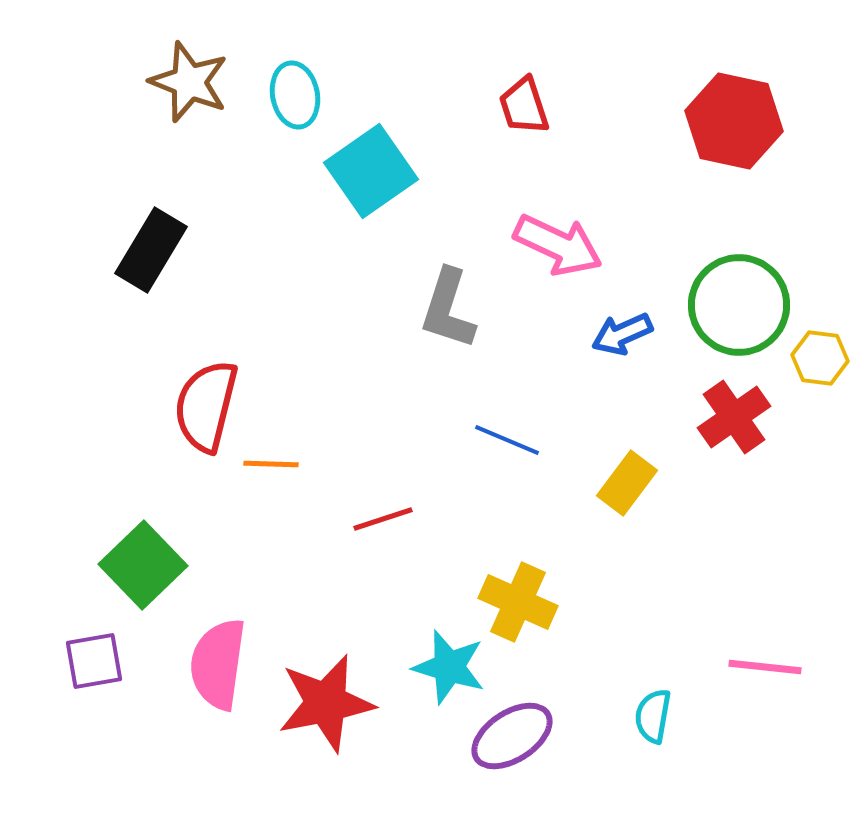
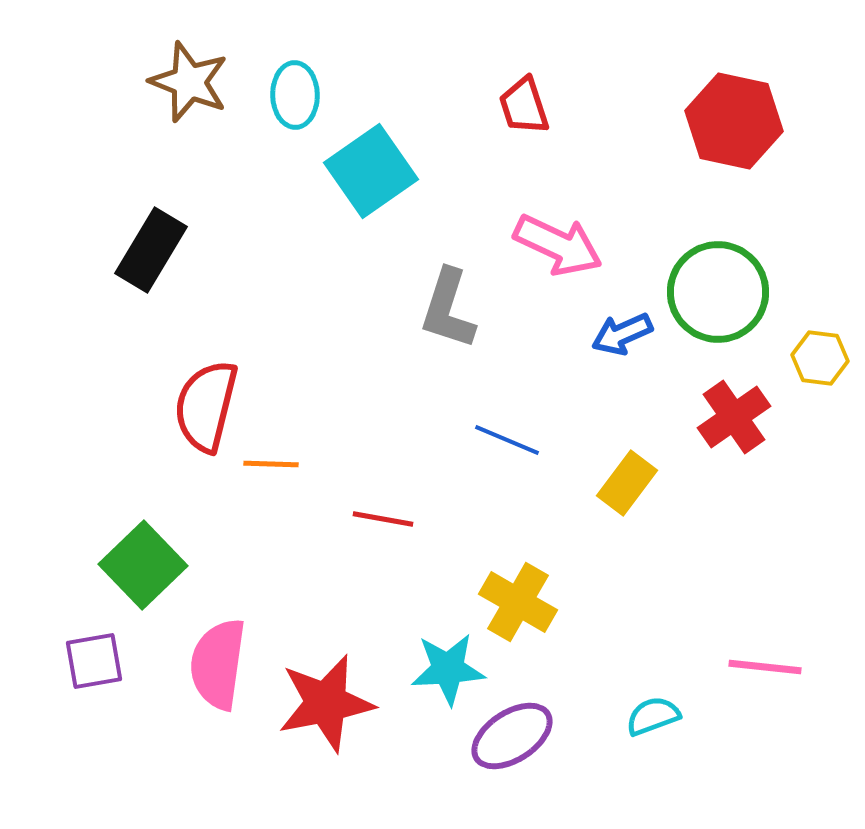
cyan ellipse: rotated 10 degrees clockwise
green circle: moved 21 px left, 13 px up
red line: rotated 28 degrees clockwise
yellow cross: rotated 6 degrees clockwise
cyan star: moved 1 px left, 2 px down; rotated 20 degrees counterclockwise
cyan semicircle: rotated 60 degrees clockwise
